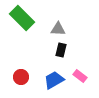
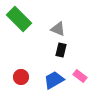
green rectangle: moved 3 px left, 1 px down
gray triangle: rotated 21 degrees clockwise
